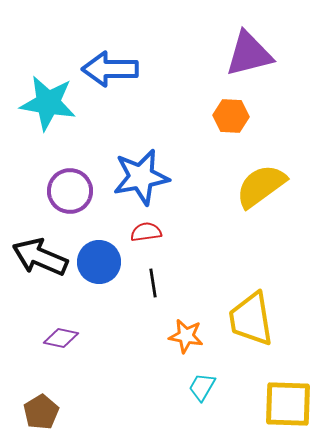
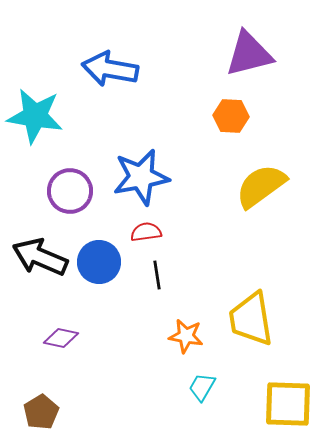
blue arrow: rotated 10 degrees clockwise
cyan star: moved 13 px left, 13 px down
black line: moved 4 px right, 8 px up
